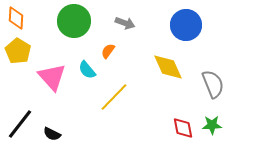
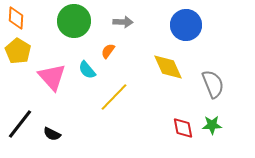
gray arrow: moved 2 px left, 1 px up; rotated 18 degrees counterclockwise
